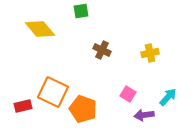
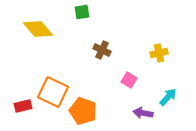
green square: moved 1 px right, 1 px down
yellow diamond: moved 2 px left
yellow cross: moved 9 px right
pink square: moved 1 px right, 14 px up
orange pentagon: moved 2 px down
purple arrow: moved 1 px left, 2 px up; rotated 18 degrees clockwise
